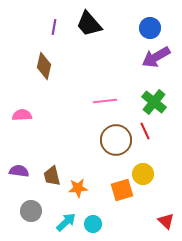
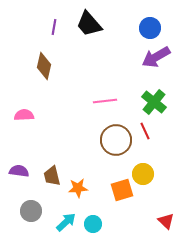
pink semicircle: moved 2 px right
